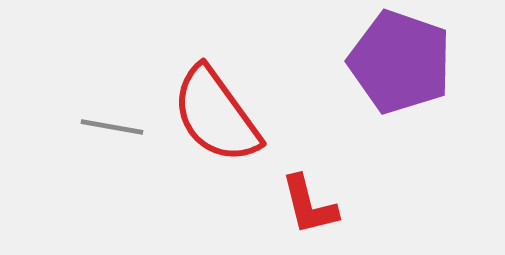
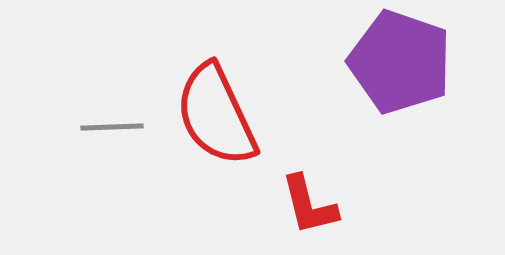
red semicircle: rotated 11 degrees clockwise
gray line: rotated 12 degrees counterclockwise
